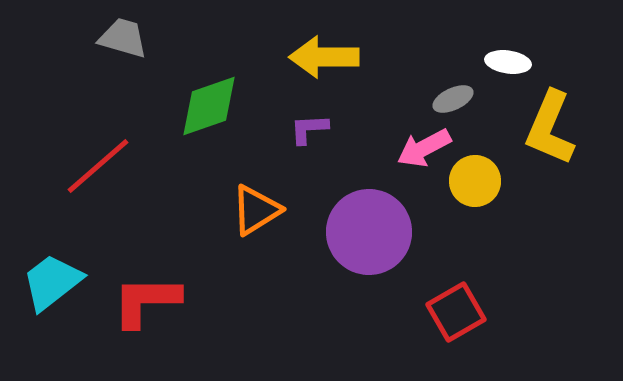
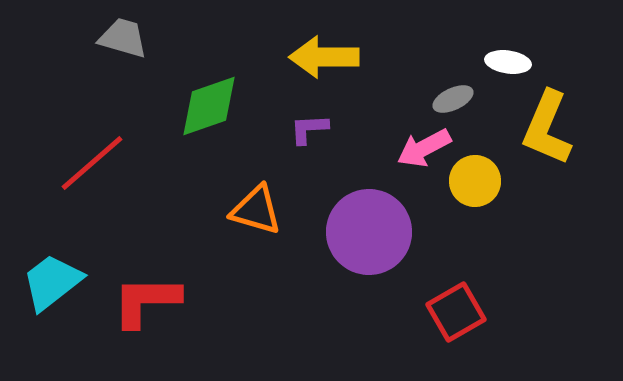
yellow L-shape: moved 3 px left
red line: moved 6 px left, 3 px up
orange triangle: rotated 48 degrees clockwise
